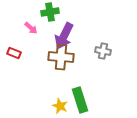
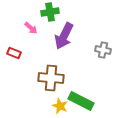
gray cross: moved 1 px up
brown cross: moved 10 px left, 21 px down
green rectangle: moved 1 px right, 1 px down; rotated 45 degrees counterclockwise
